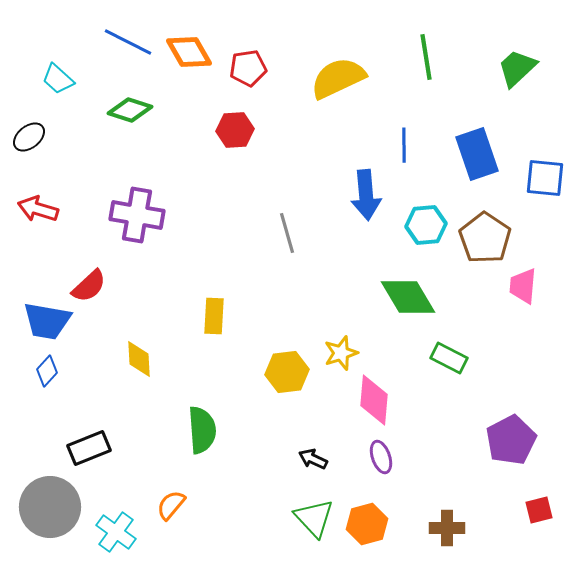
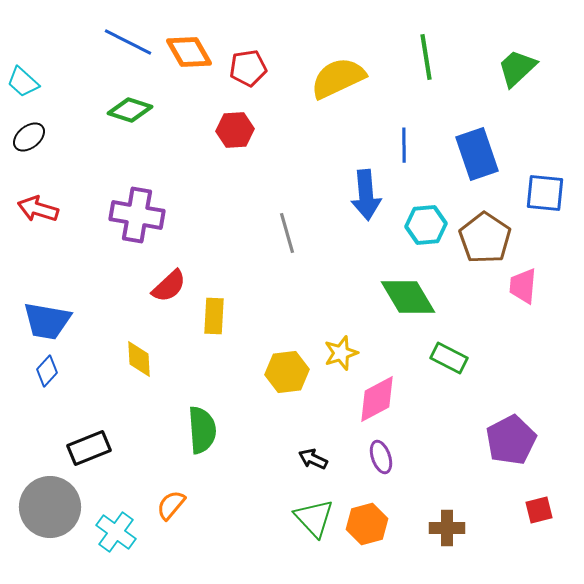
cyan trapezoid at (58, 79): moved 35 px left, 3 px down
blue square at (545, 178): moved 15 px down
red semicircle at (89, 286): moved 80 px right
pink diamond at (374, 400): moved 3 px right, 1 px up; rotated 57 degrees clockwise
